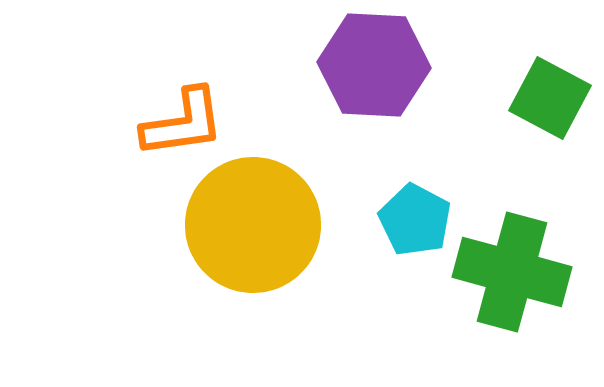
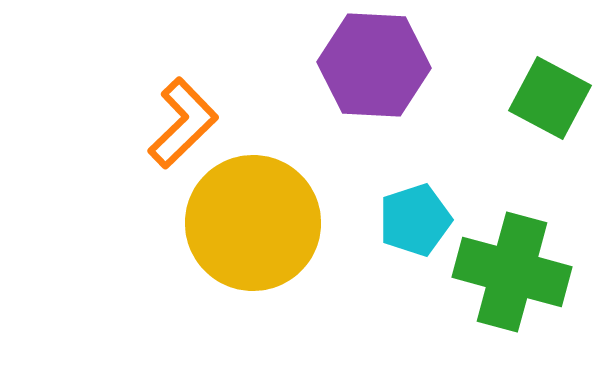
orange L-shape: rotated 36 degrees counterclockwise
cyan pentagon: rotated 26 degrees clockwise
yellow circle: moved 2 px up
